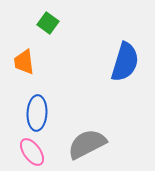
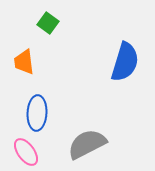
pink ellipse: moved 6 px left
